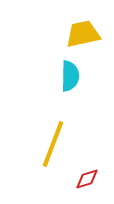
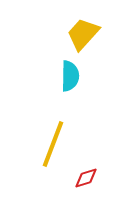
yellow trapezoid: rotated 36 degrees counterclockwise
red diamond: moved 1 px left, 1 px up
